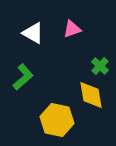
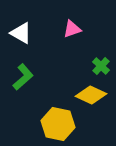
white triangle: moved 12 px left
green cross: moved 1 px right
yellow diamond: rotated 56 degrees counterclockwise
yellow hexagon: moved 1 px right, 4 px down
